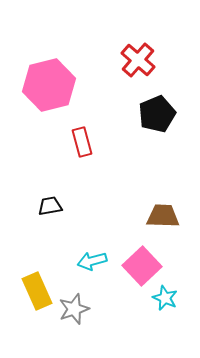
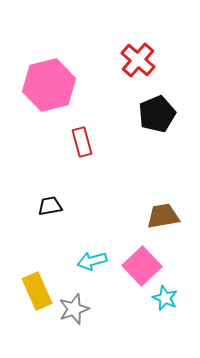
brown trapezoid: rotated 12 degrees counterclockwise
